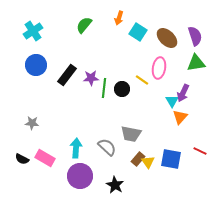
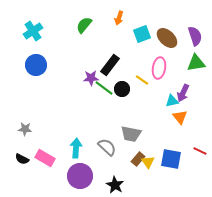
cyan square: moved 4 px right, 2 px down; rotated 36 degrees clockwise
black rectangle: moved 43 px right, 10 px up
green line: rotated 60 degrees counterclockwise
cyan triangle: rotated 48 degrees clockwise
orange triangle: rotated 21 degrees counterclockwise
gray star: moved 7 px left, 6 px down
